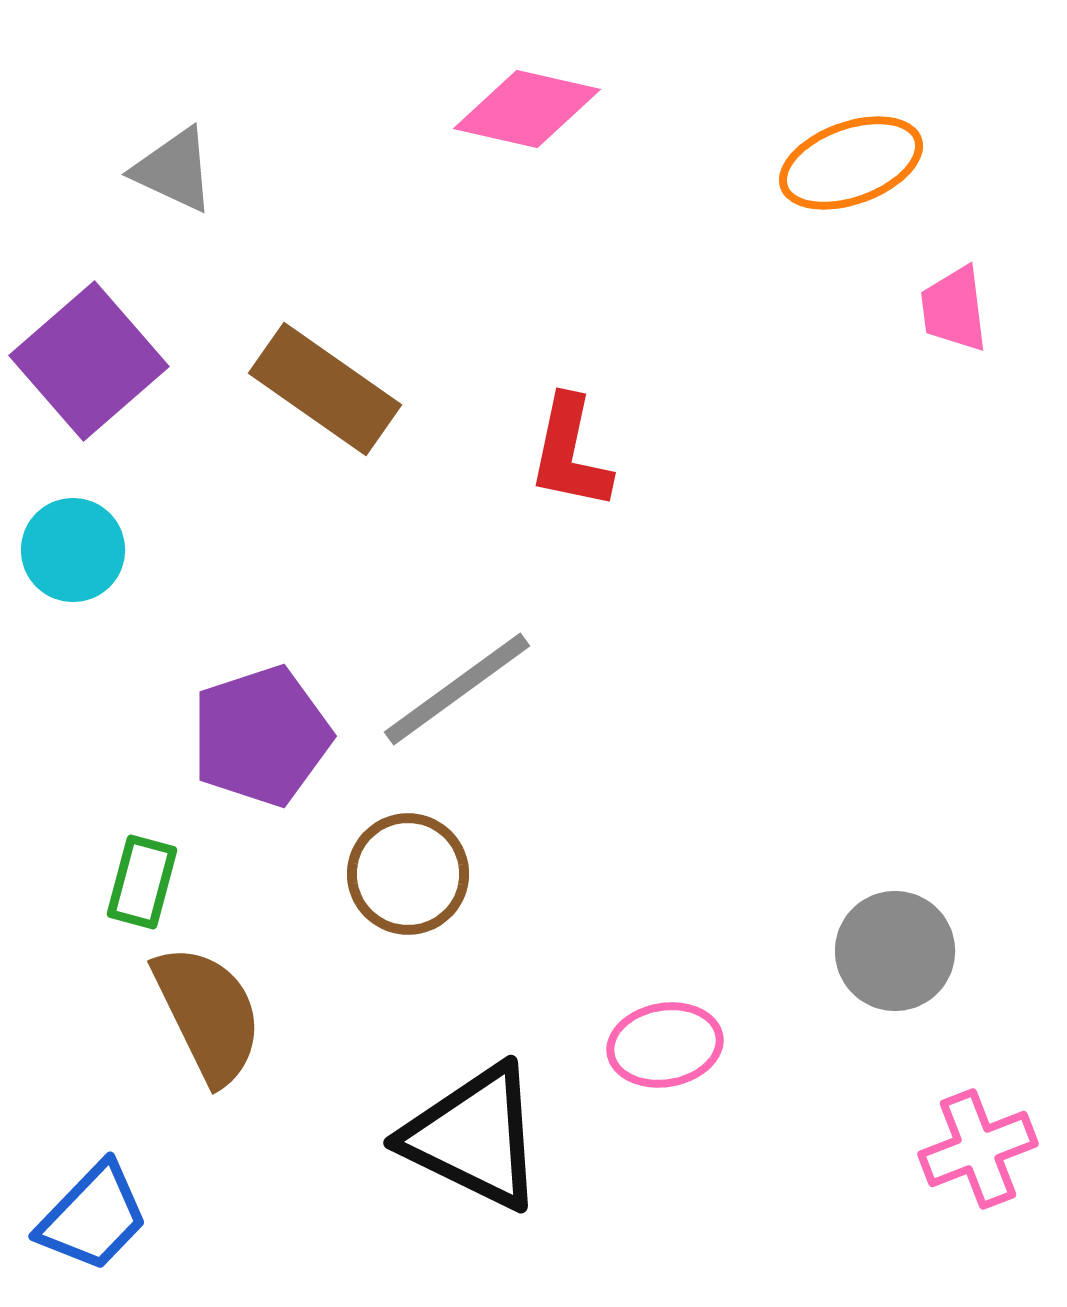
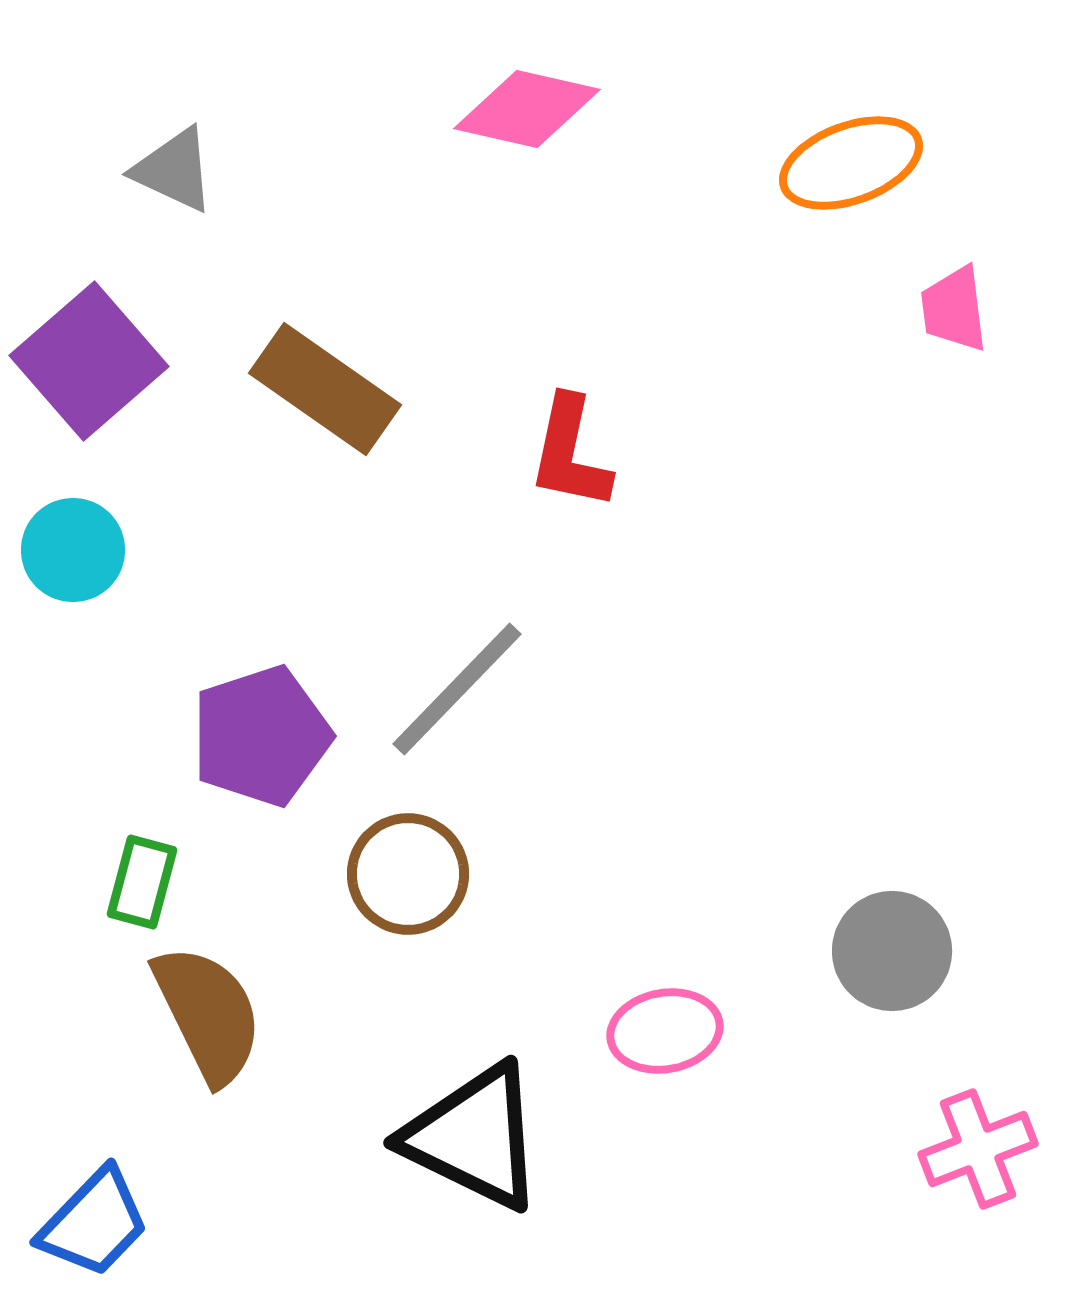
gray line: rotated 10 degrees counterclockwise
gray circle: moved 3 px left
pink ellipse: moved 14 px up
blue trapezoid: moved 1 px right, 6 px down
